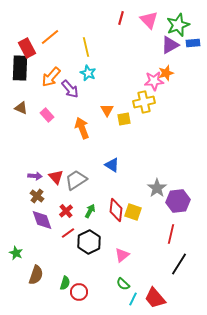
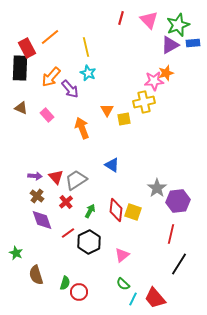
red cross at (66, 211): moved 9 px up
brown semicircle at (36, 275): rotated 144 degrees clockwise
